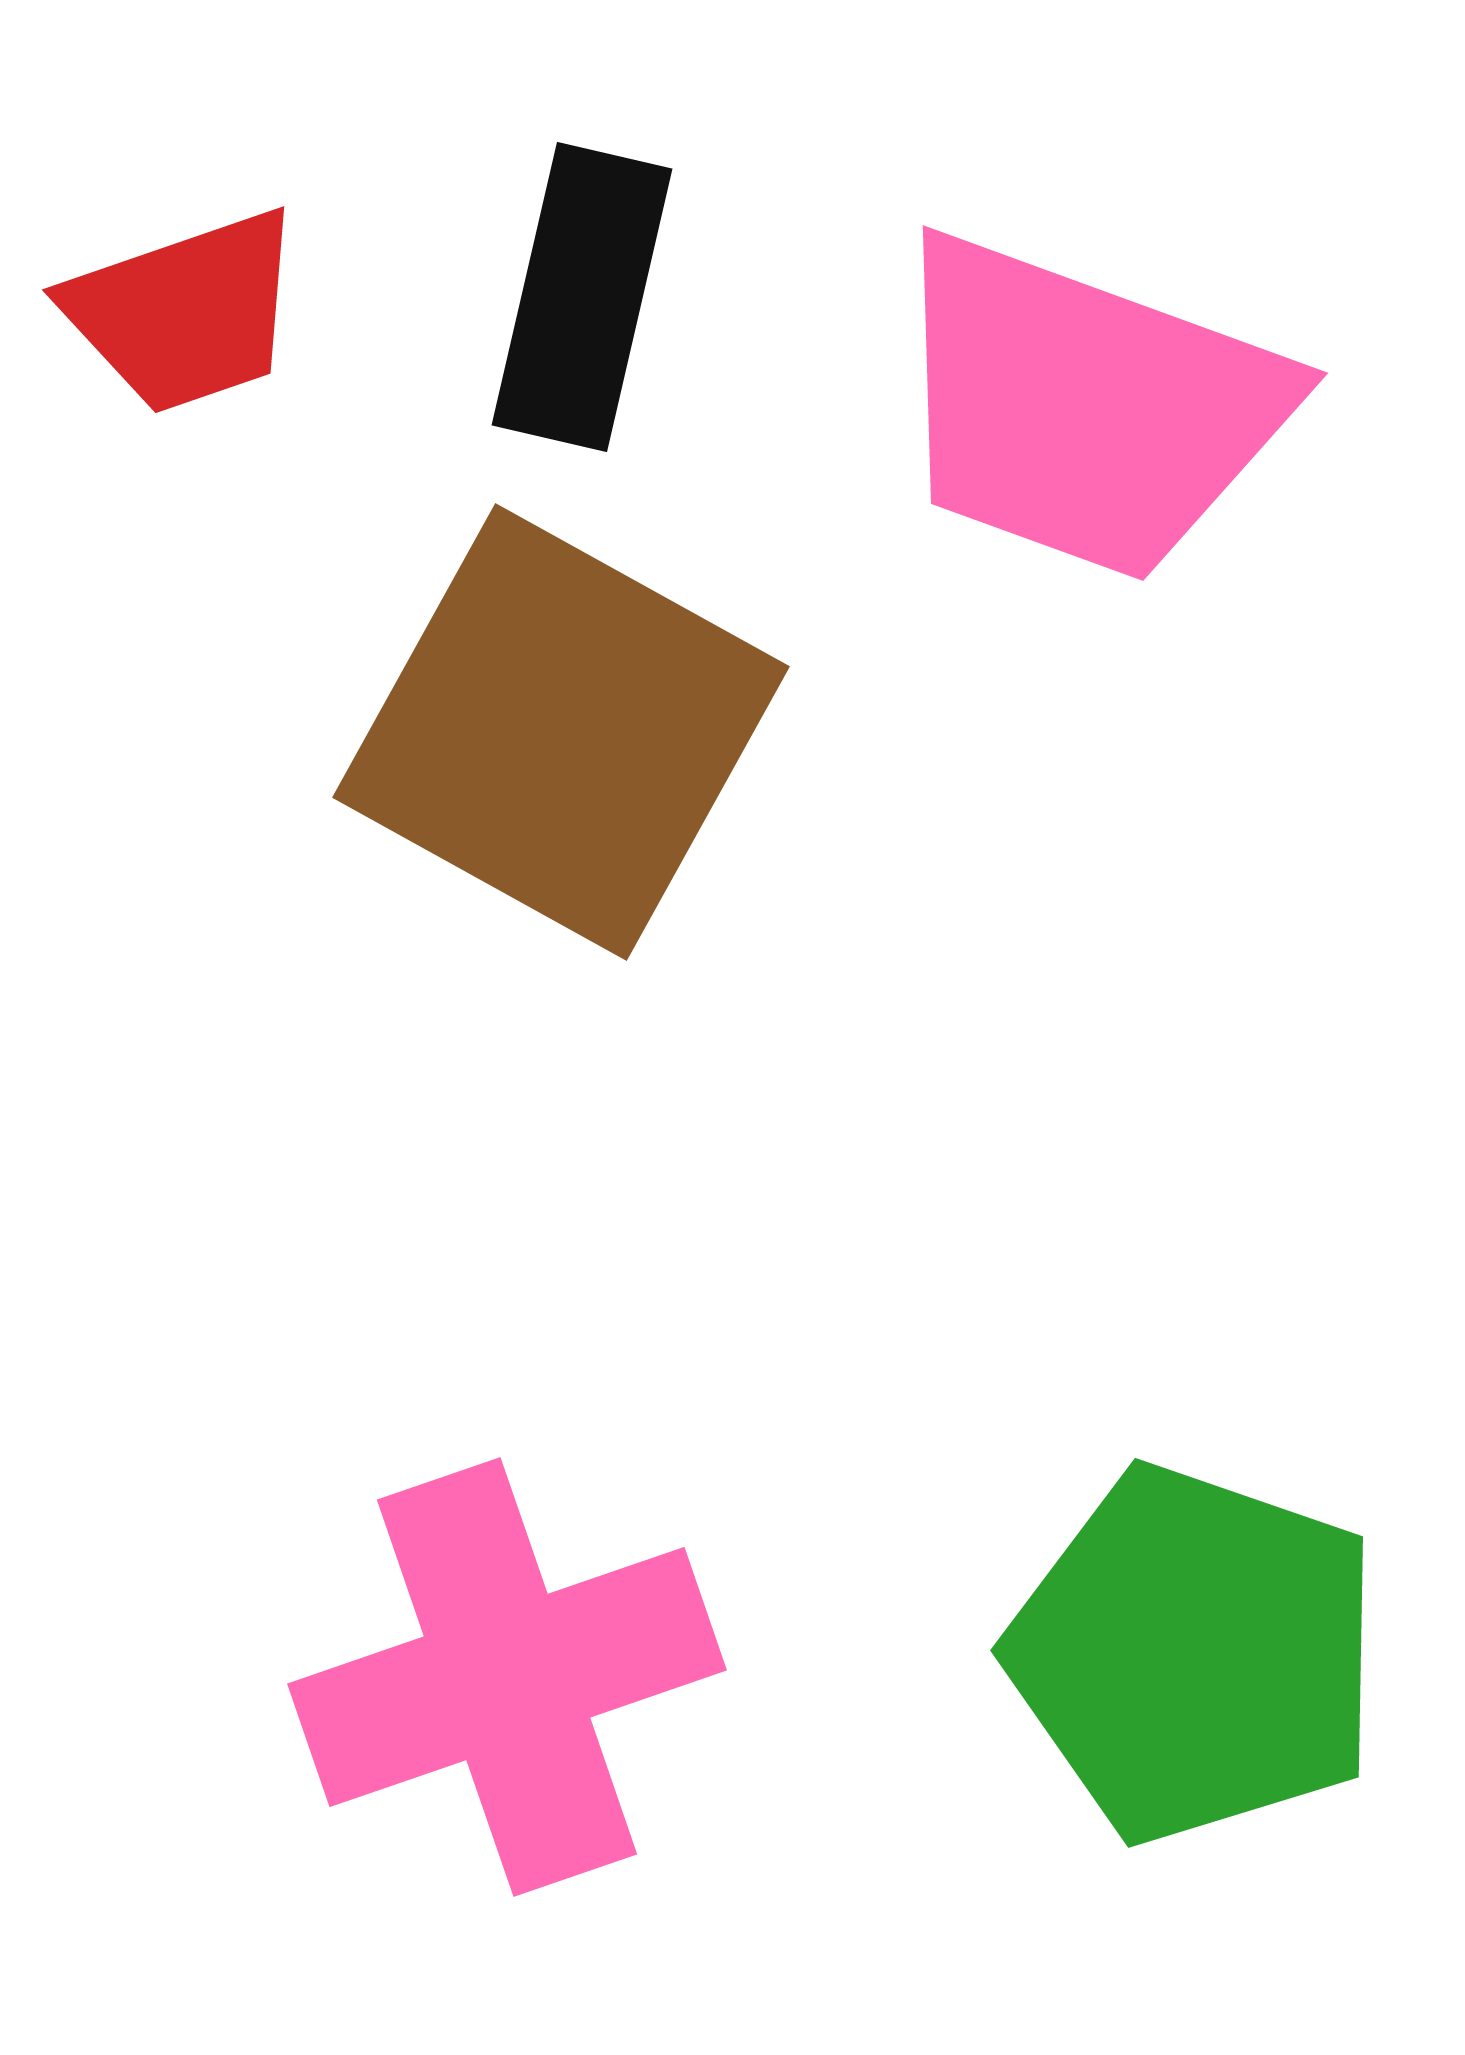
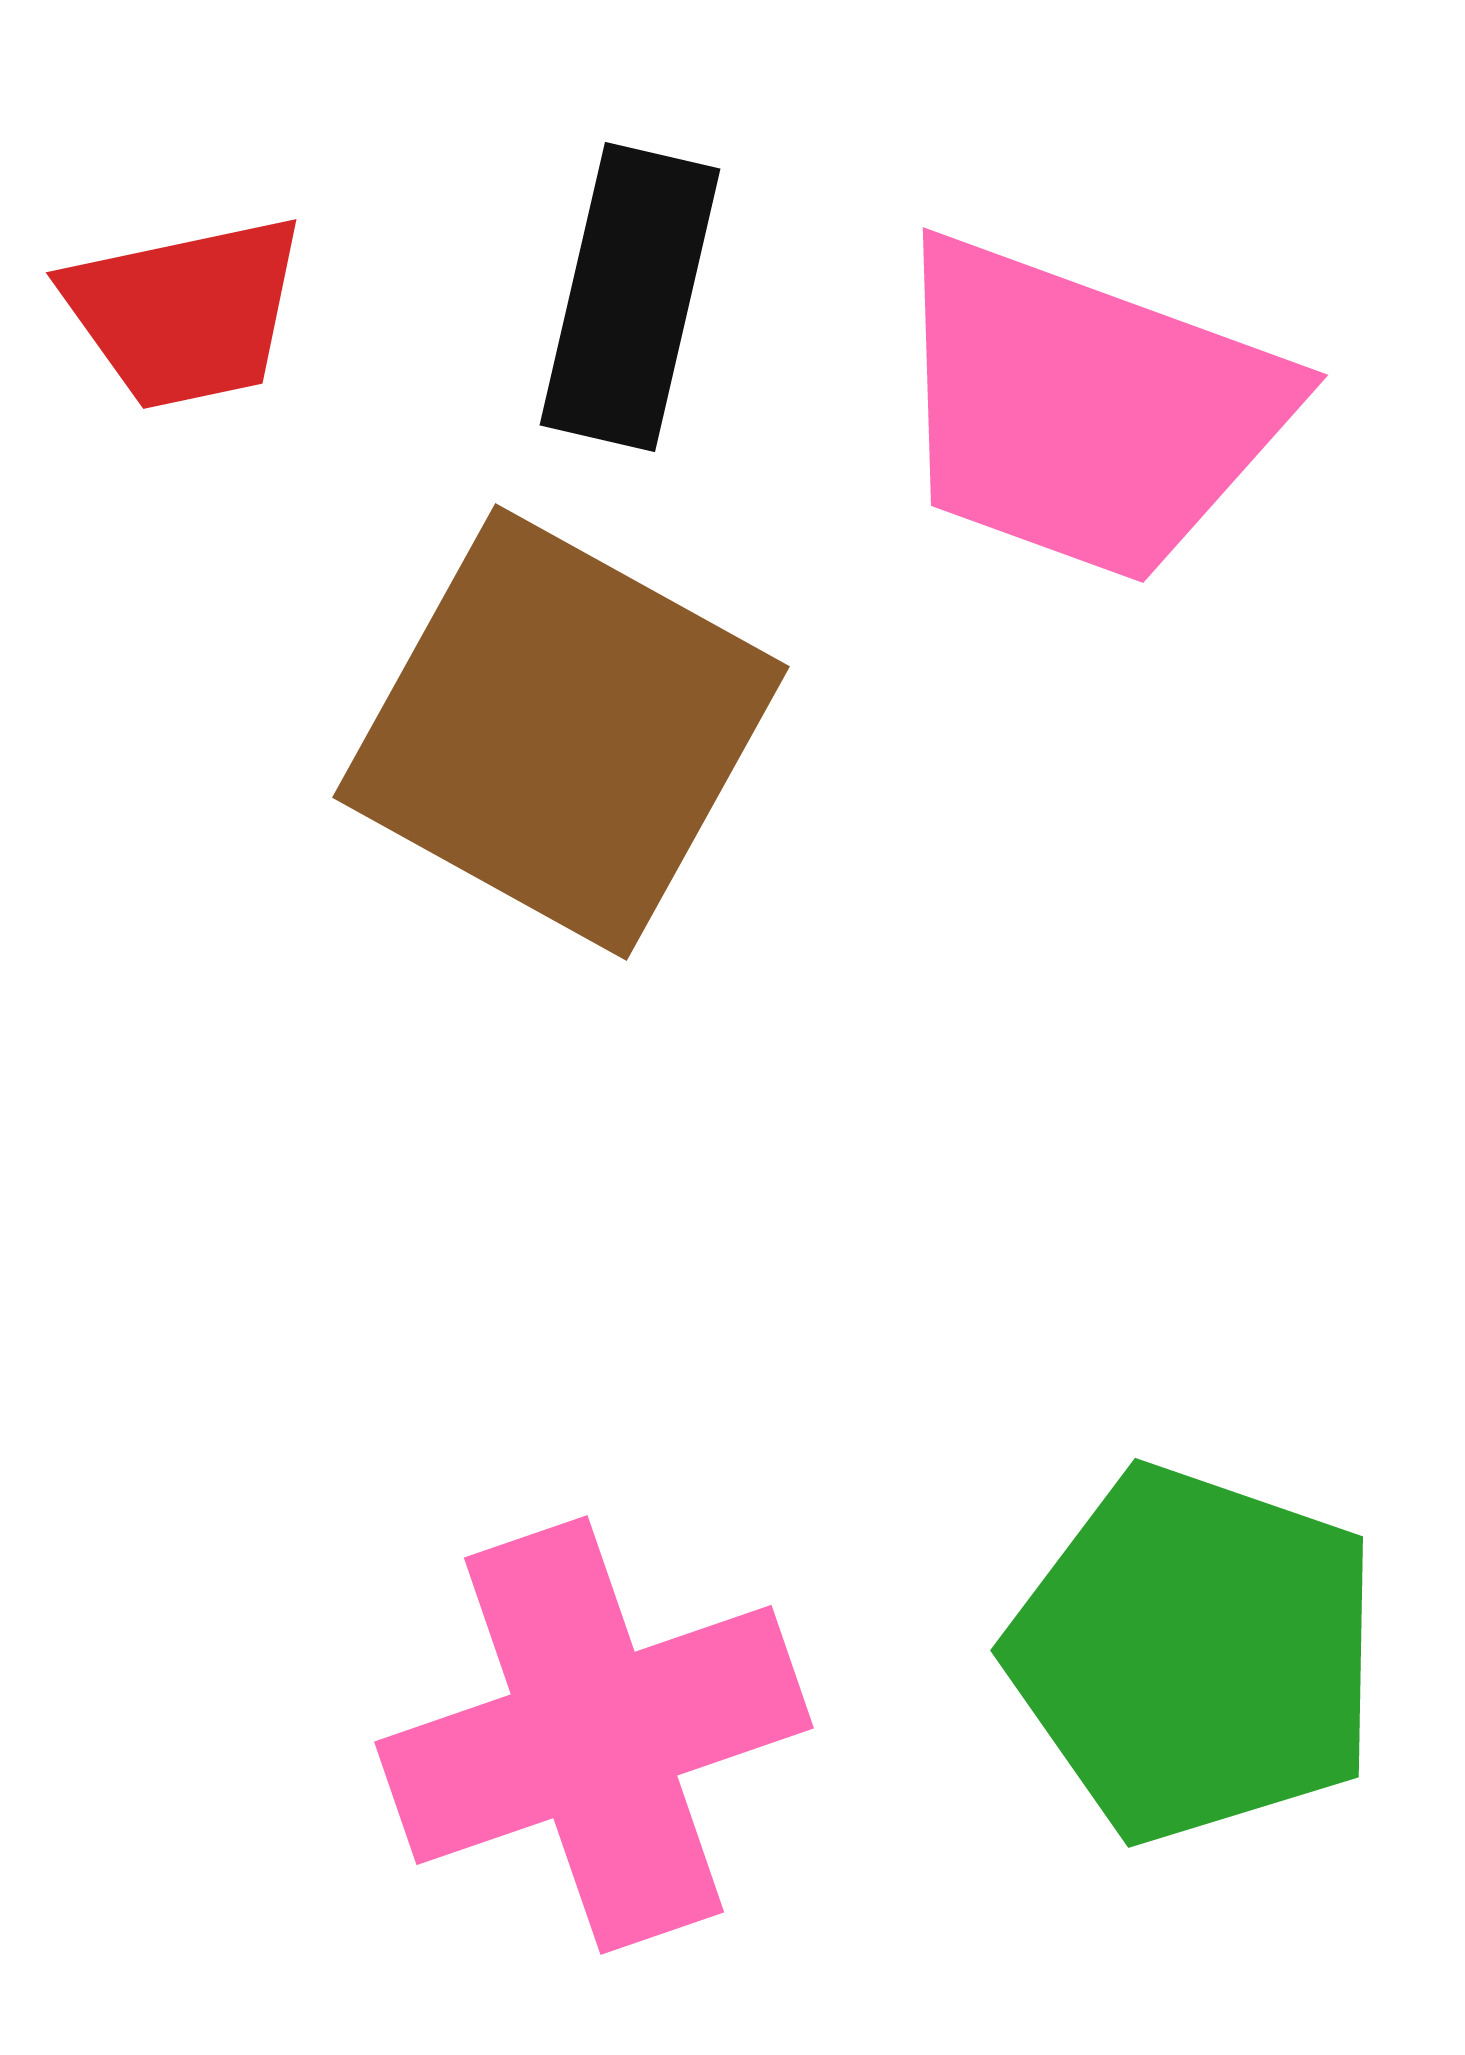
black rectangle: moved 48 px right
red trapezoid: rotated 7 degrees clockwise
pink trapezoid: moved 2 px down
pink cross: moved 87 px right, 58 px down
